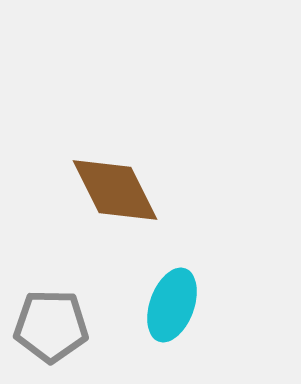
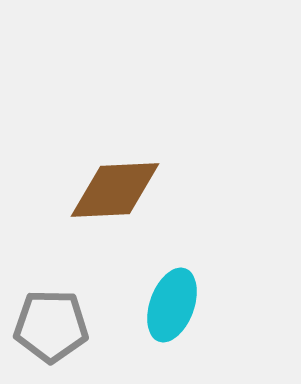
brown diamond: rotated 66 degrees counterclockwise
